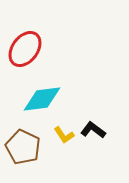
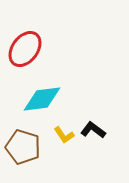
brown pentagon: rotated 8 degrees counterclockwise
